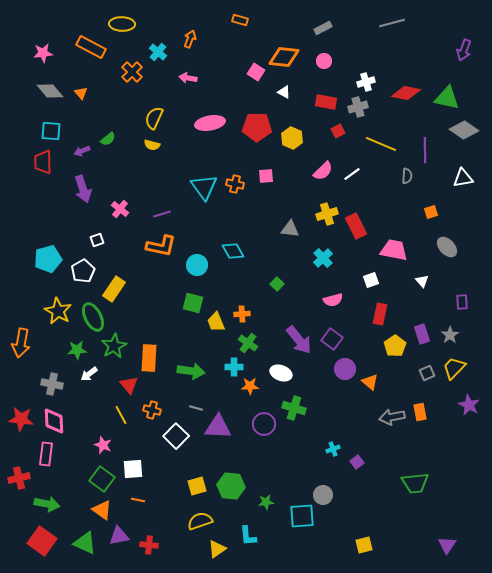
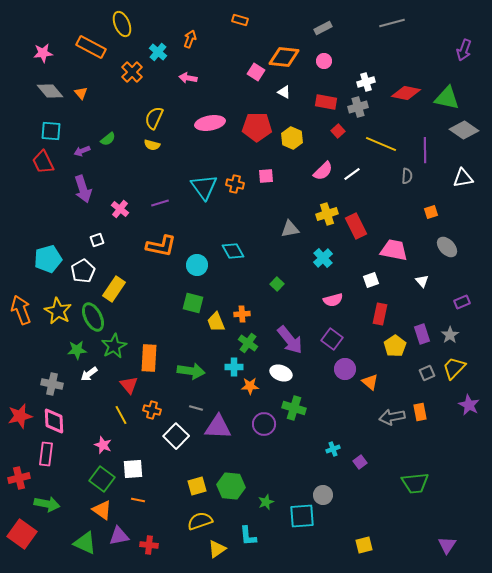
yellow ellipse at (122, 24): rotated 65 degrees clockwise
red square at (338, 131): rotated 16 degrees counterclockwise
red trapezoid at (43, 162): rotated 25 degrees counterclockwise
purple line at (162, 214): moved 2 px left, 11 px up
gray triangle at (290, 229): rotated 18 degrees counterclockwise
purple rectangle at (462, 302): rotated 70 degrees clockwise
purple arrow at (299, 340): moved 9 px left
orange arrow at (21, 343): moved 33 px up; rotated 148 degrees clockwise
red star at (21, 419): moved 1 px left, 3 px up; rotated 20 degrees counterclockwise
purple square at (357, 462): moved 3 px right
green star at (266, 502): rotated 14 degrees counterclockwise
red square at (42, 541): moved 20 px left, 7 px up
